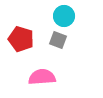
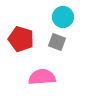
cyan circle: moved 1 px left, 1 px down
gray square: moved 1 px left, 2 px down
